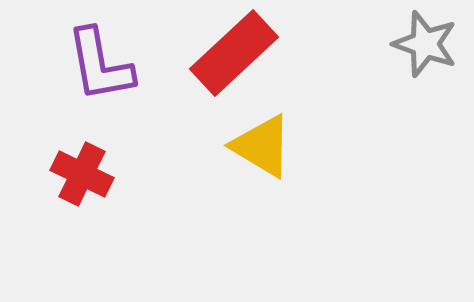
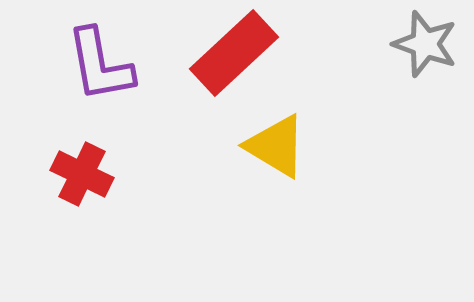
yellow triangle: moved 14 px right
